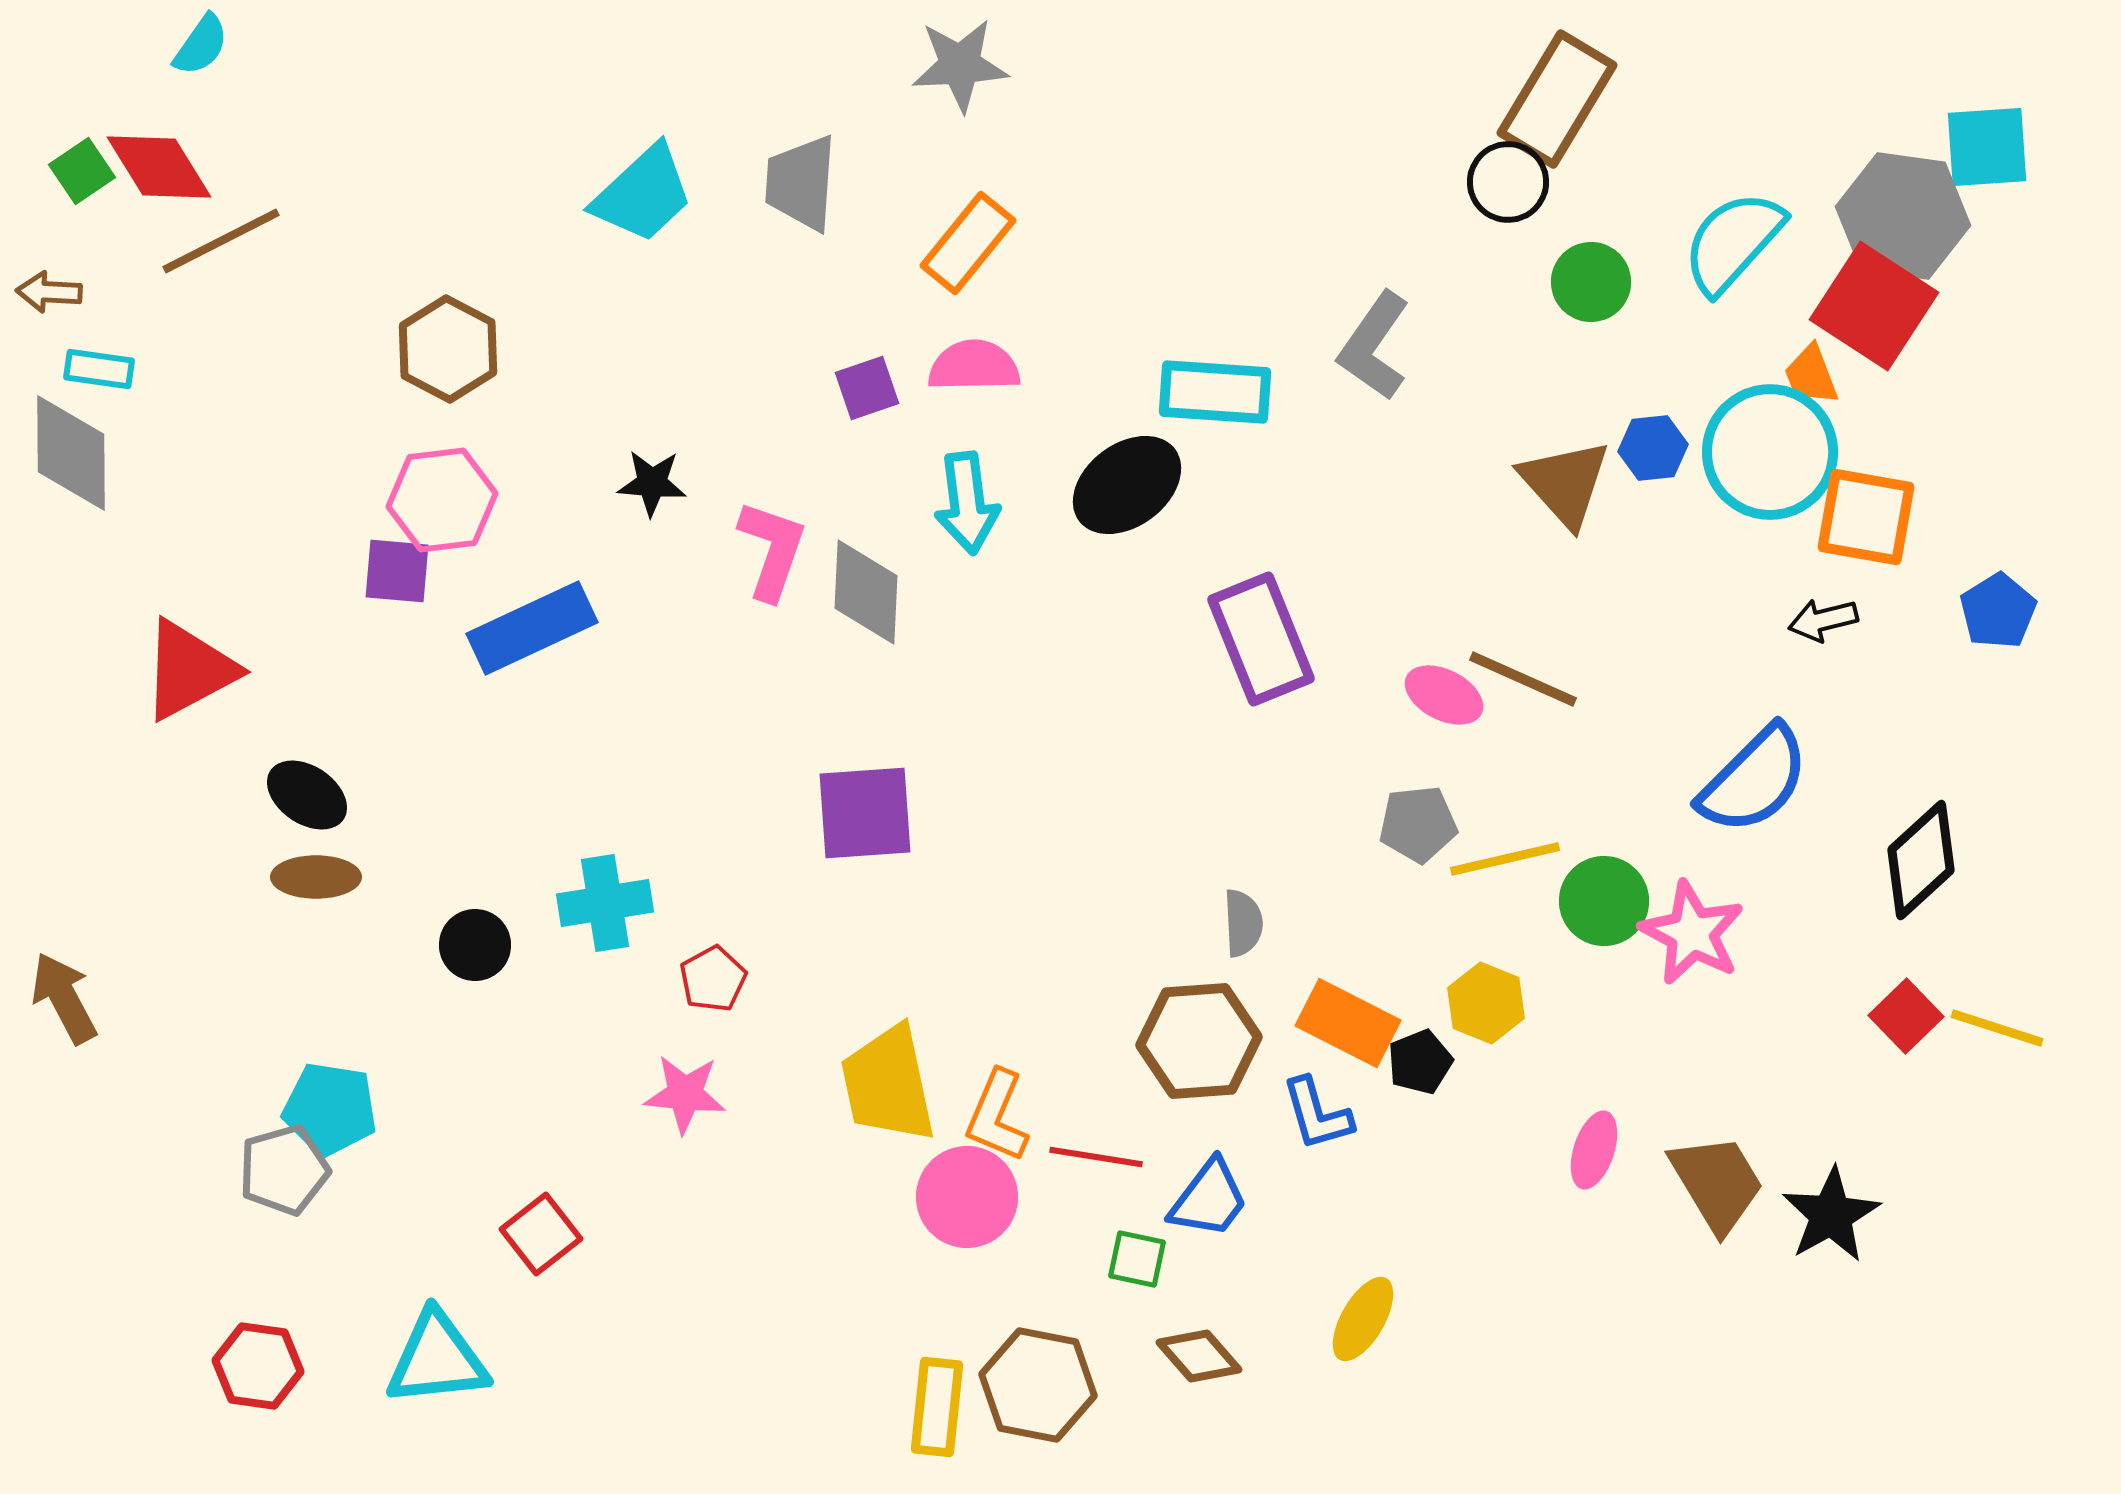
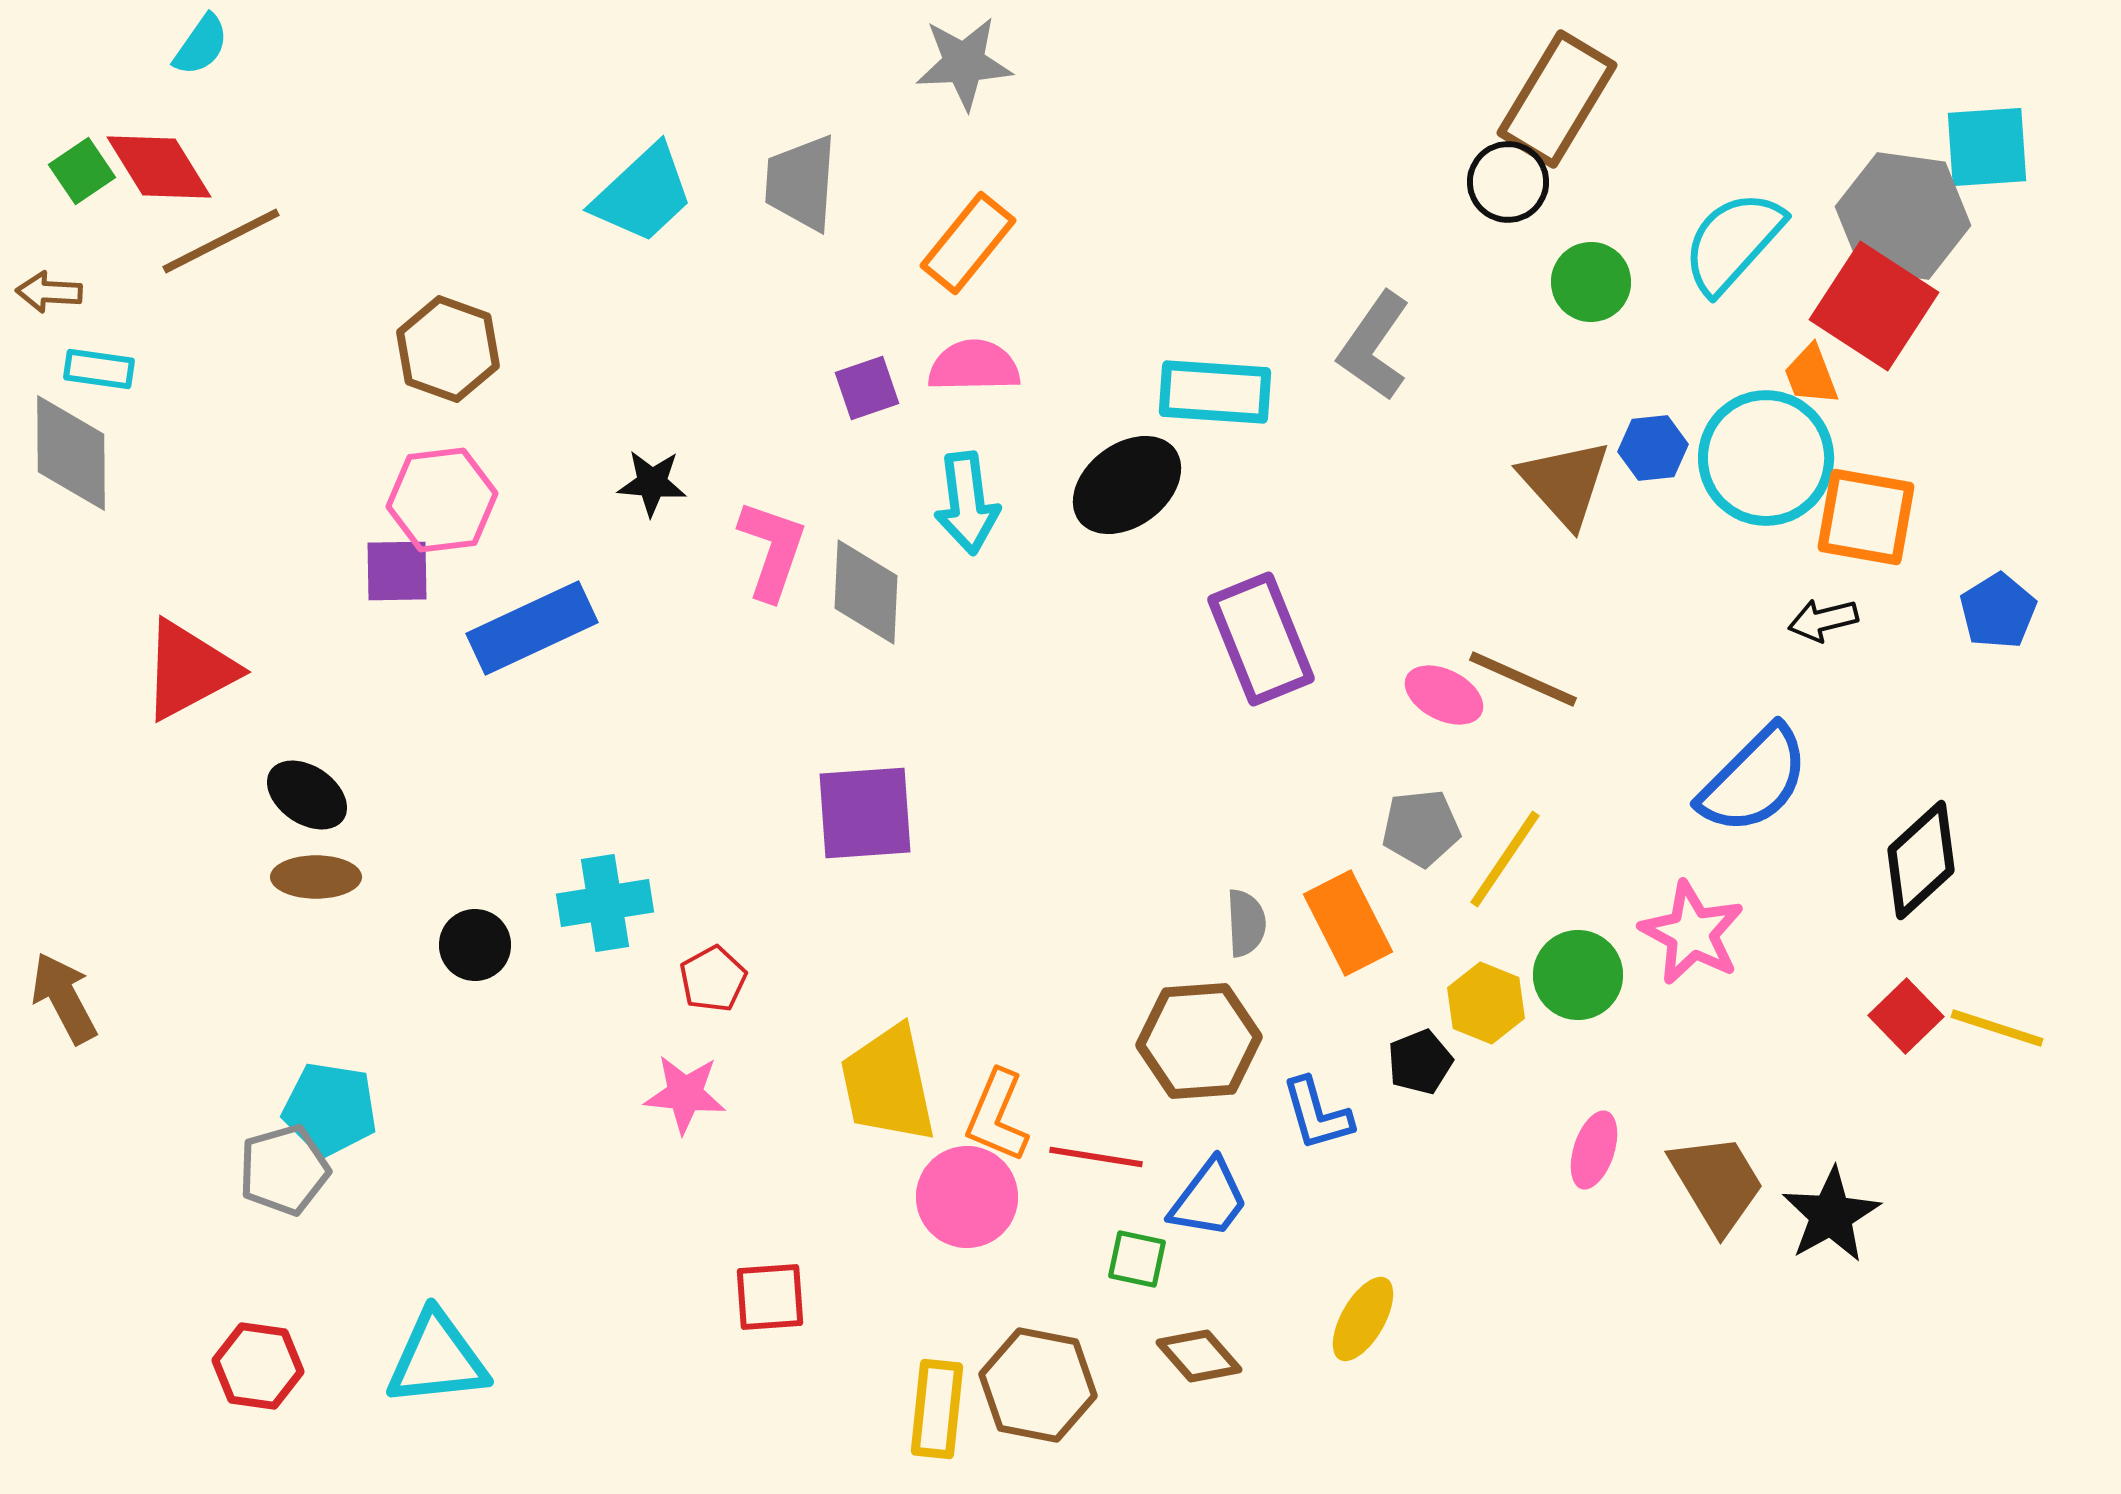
gray star at (960, 65): moved 4 px right, 2 px up
brown hexagon at (448, 349): rotated 8 degrees counterclockwise
cyan circle at (1770, 452): moved 4 px left, 6 px down
purple square at (397, 571): rotated 6 degrees counterclockwise
gray pentagon at (1418, 824): moved 3 px right, 4 px down
yellow line at (1505, 859): rotated 43 degrees counterclockwise
green circle at (1604, 901): moved 26 px left, 74 px down
gray semicircle at (1243, 923): moved 3 px right
orange rectangle at (1348, 1023): moved 100 px up; rotated 36 degrees clockwise
red square at (541, 1234): moved 229 px right, 63 px down; rotated 34 degrees clockwise
yellow rectangle at (937, 1407): moved 2 px down
